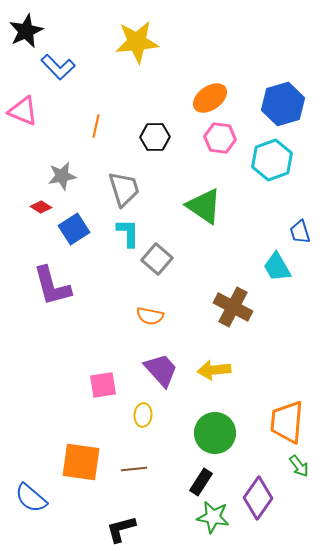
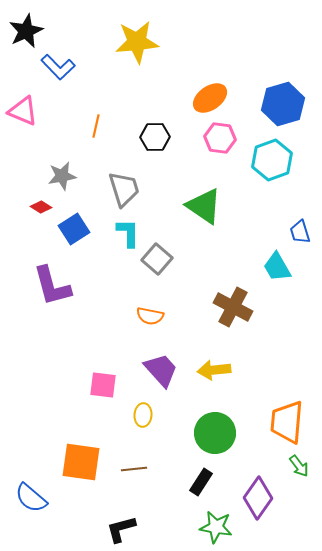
pink square: rotated 16 degrees clockwise
green star: moved 3 px right, 10 px down
